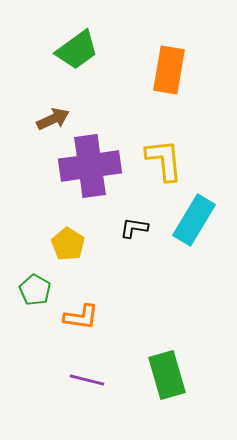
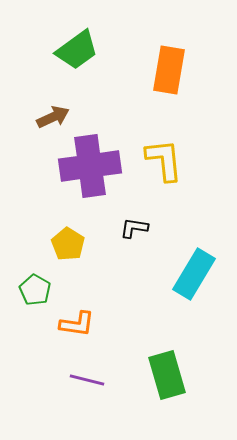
brown arrow: moved 2 px up
cyan rectangle: moved 54 px down
orange L-shape: moved 4 px left, 7 px down
